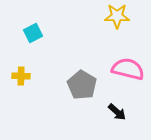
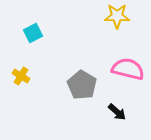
yellow cross: rotated 30 degrees clockwise
